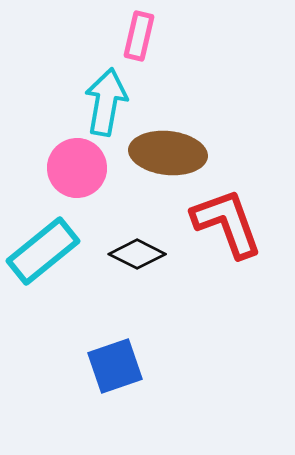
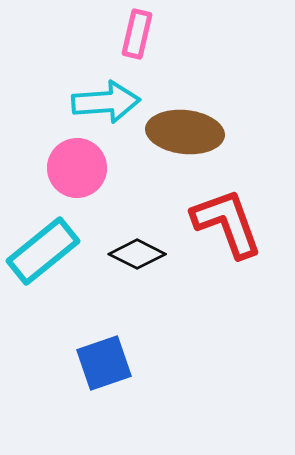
pink rectangle: moved 2 px left, 2 px up
cyan arrow: rotated 76 degrees clockwise
brown ellipse: moved 17 px right, 21 px up
blue square: moved 11 px left, 3 px up
